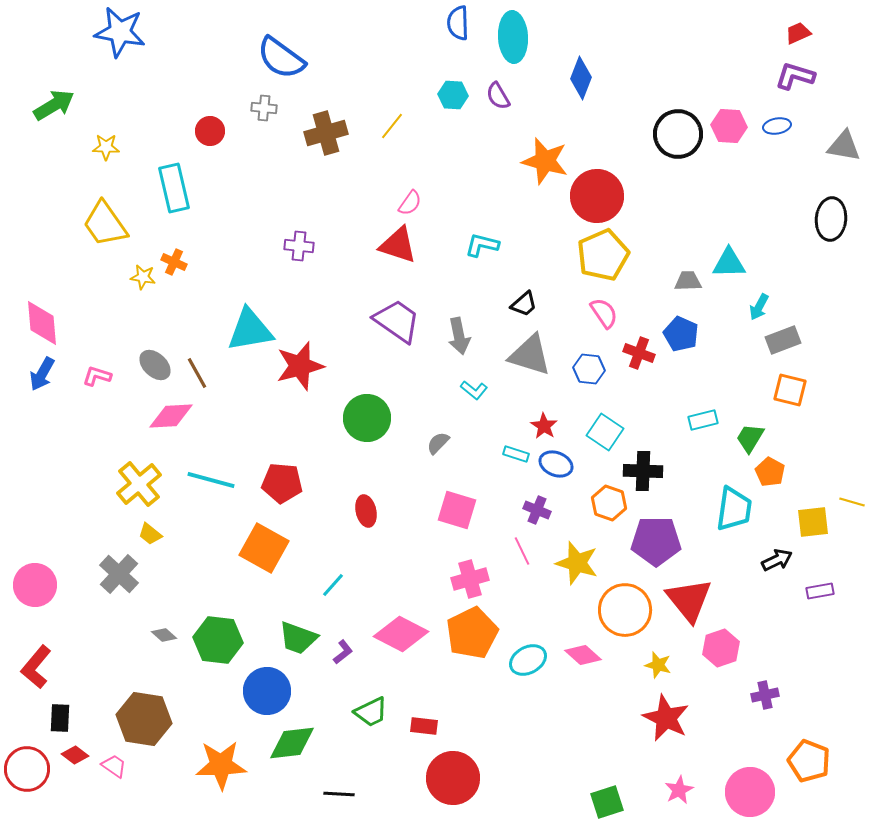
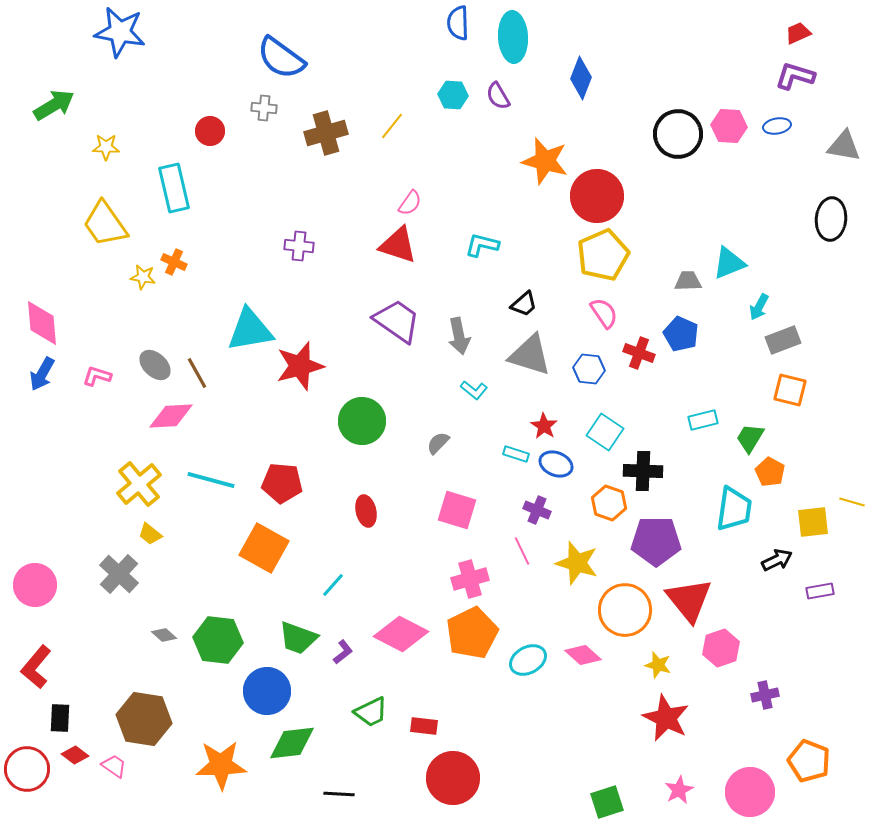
cyan triangle at (729, 263): rotated 21 degrees counterclockwise
green circle at (367, 418): moved 5 px left, 3 px down
